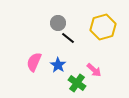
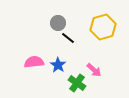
pink semicircle: rotated 60 degrees clockwise
